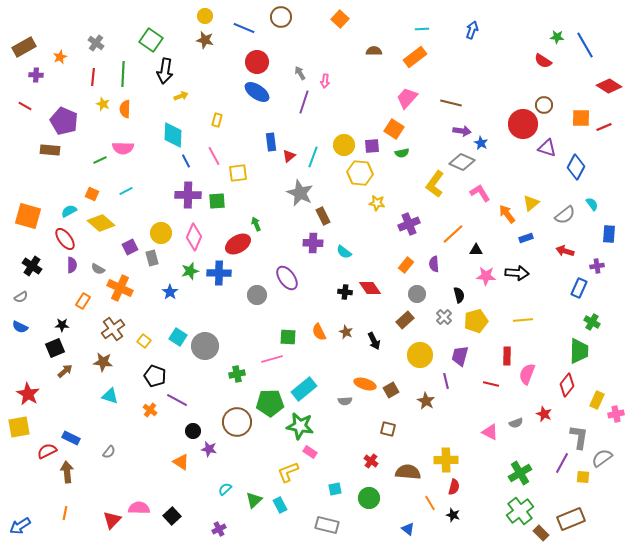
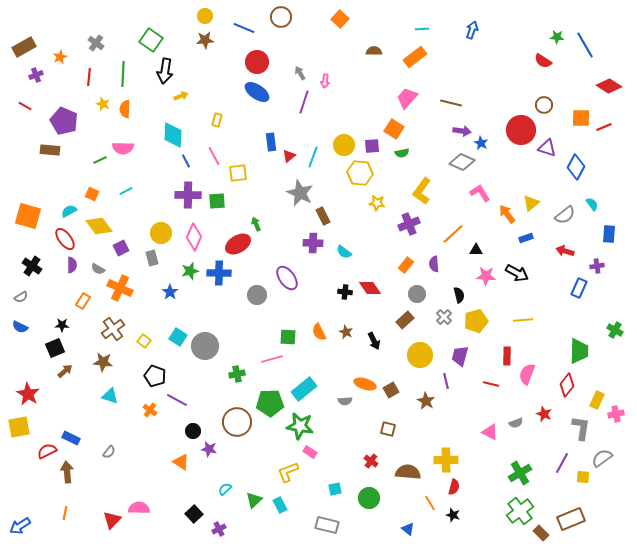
brown star at (205, 40): rotated 18 degrees counterclockwise
purple cross at (36, 75): rotated 24 degrees counterclockwise
red line at (93, 77): moved 4 px left
red circle at (523, 124): moved 2 px left, 6 px down
yellow L-shape at (435, 184): moved 13 px left, 7 px down
yellow diamond at (101, 223): moved 2 px left, 3 px down; rotated 12 degrees clockwise
purple square at (130, 247): moved 9 px left, 1 px down
black arrow at (517, 273): rotated 25 degrees clockwise
green cross at (592, 322): moved 23 px right, 8 px down
gray L-shape at (579, 437): moved 2 px right, 9 px up
black square at (172, 516): moved 22 px right, 2 px up
